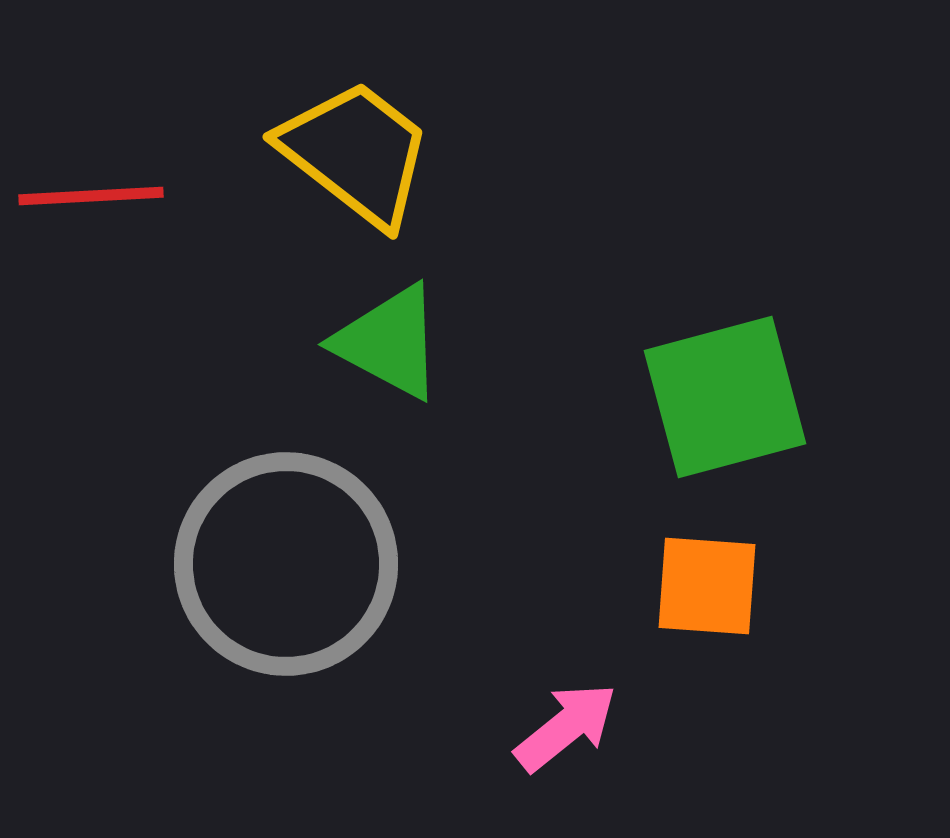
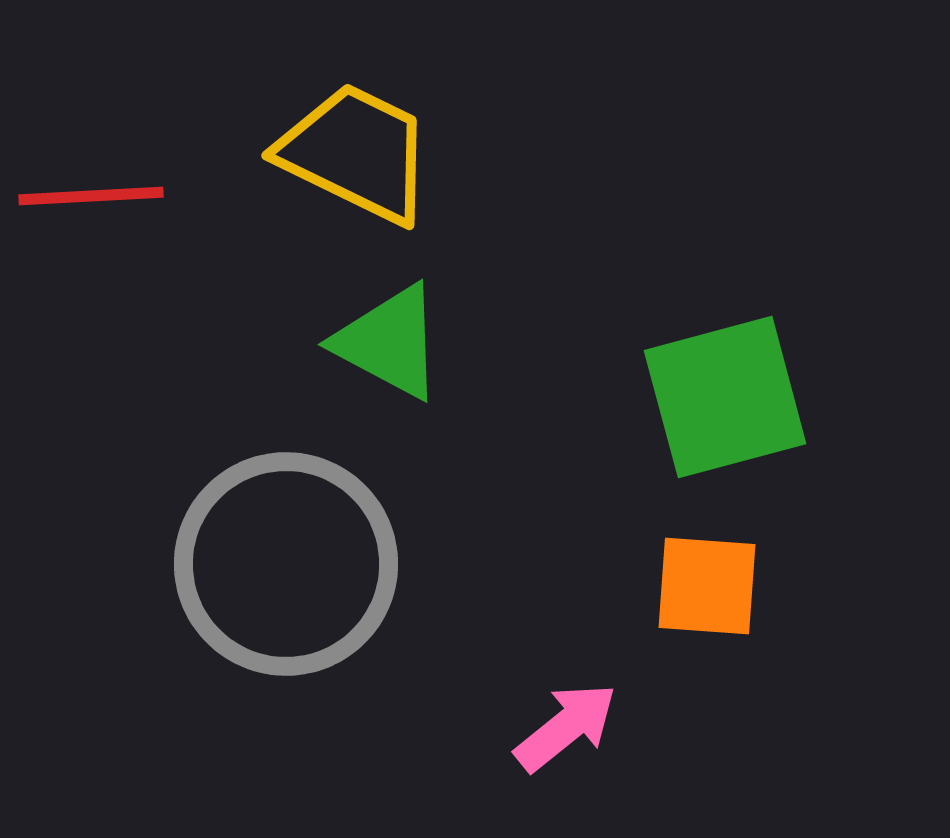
yellow trapezoid: rotated 12 degrees counterclockwise
